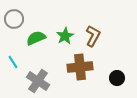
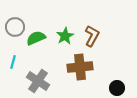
gray circle: moved 1 px right, 8 px down
brown L-shape: moved 1 px left
cyan line: rotated 48 degrees clockwise
black circle: moved 10 px down
